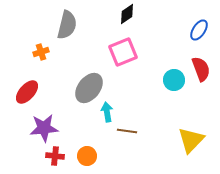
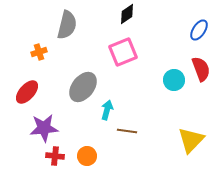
orange cross: moved 2 px left
gray ellipse: moved 6 px left, 1 px up
cyan arrow: moved 2 px up; rotated 24 degrees clockwise
